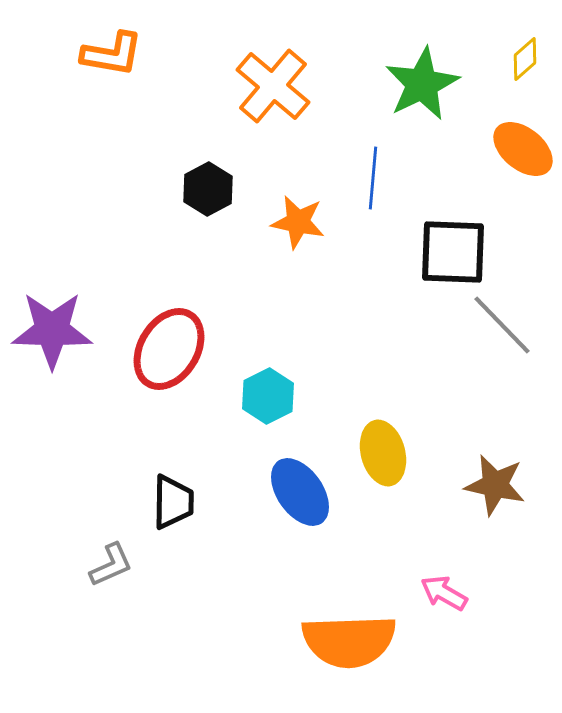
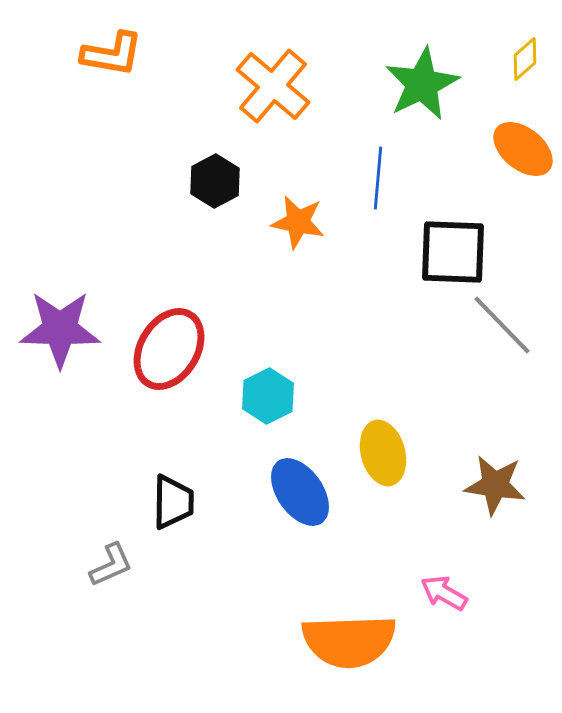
blue line: moved 5 px right
black hexagon: moved 7 px right, 8 px up
purple star: moved 8 px right, 1 px up
brown star: rotated 4 degrees counterclockwise
